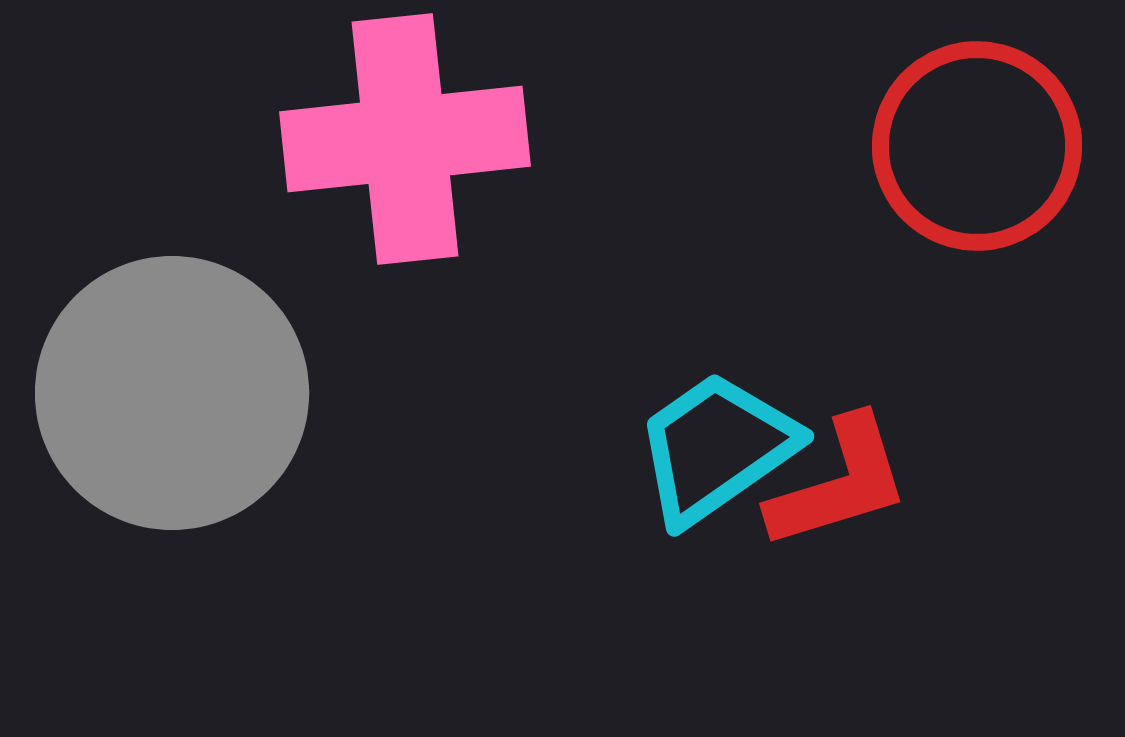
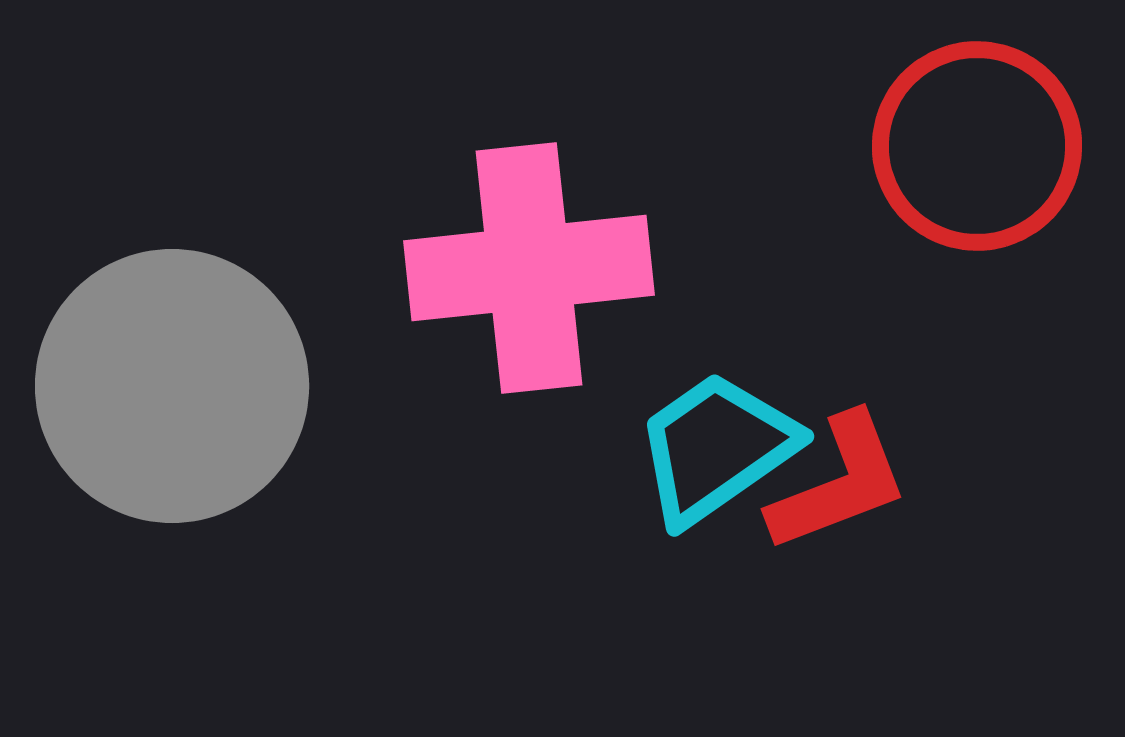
pink cross: moved 124 px right, 129 px down
gray circle: moved 7 px up
red L-shape: rotated 4 degrees counterclockwise
